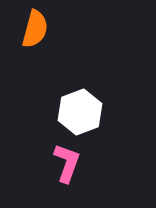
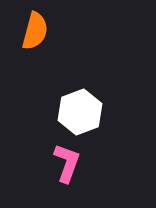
orange semicircle: moved 2 px down
